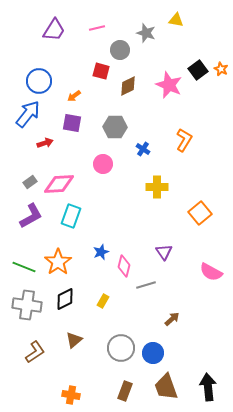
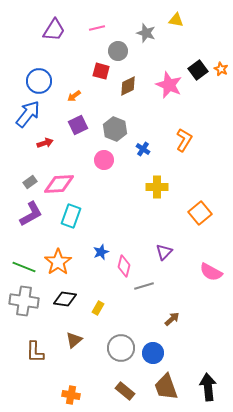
gray circle at (120, 50): moved 2 px left, 1 px down
purple square at (72, 123): moved 6 px right, 2 px down; rotated 36 degrees counterclockwise
gray hexagon at (115, 127): moved 2 px down; rotated 20 degrees clockwise
pink circle at (103, 164): moved 1 px right, 4 px up
purple L-shape at (31, 216): moved 2 px up
purple triangle at (164, 252): rotated 18 degrees clockwise
gray line at (146, 285): moved 2 px left, 1 px down
black diamond at (65, 299): rotated 35 degrees clockwise
yellow rectangle at (103, 301): moved 5 px left, 7 px down
gray cross at (27, 305): moved 3 px left, 4 px up
brown L-shape at (35, 352): rotated 125 degrees clockwise
brown rectangle at (125, 391): rotated 72 degrees counterclockwise
